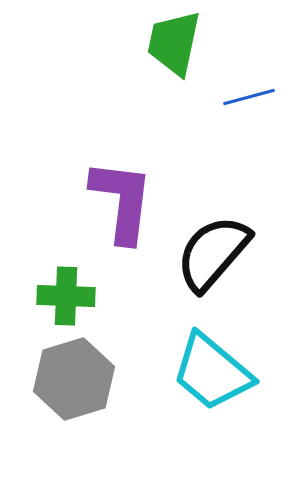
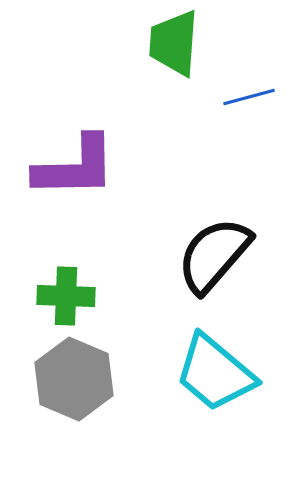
green trapezoid: rotated 8 degrees counterclockwise
purple L-shape: moved 47 px left, 34 px up; rotated 82 degrees clockwise
black semicircle: moved 1 px right, 2 px down
cyan trapezoid: moved 3 px right, 1 px down
gray hexagon: rotated 20 degrees counterclockwise
